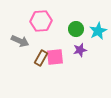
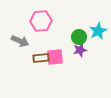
green circle: moved 3 px right, 8 px down
brown rectangle: rotated 56 degrees clockwise
